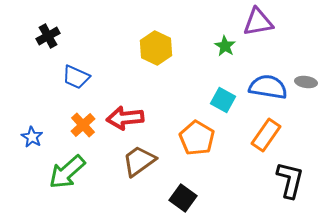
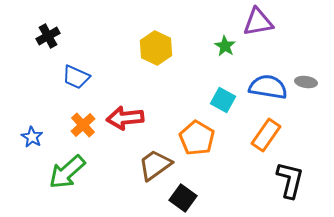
brown trapezoid: moved 16 px right, 4 px down
